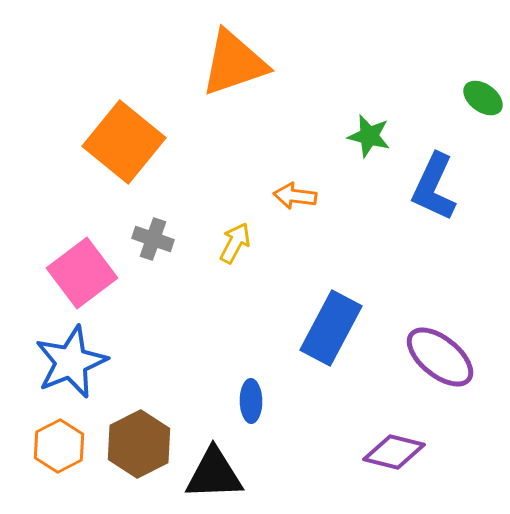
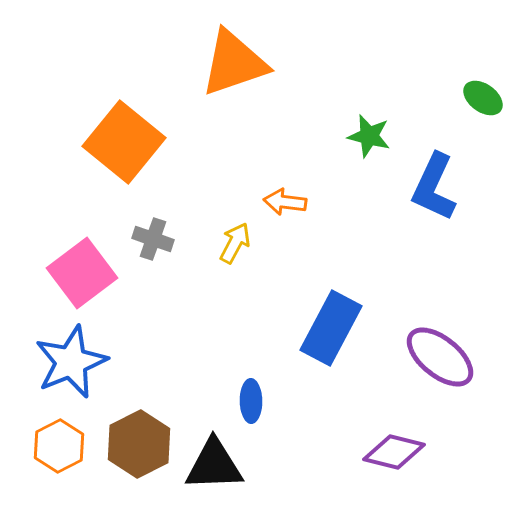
orange arrow: moved 10 px left, 6 px down
black triangle: moved 9 px up
